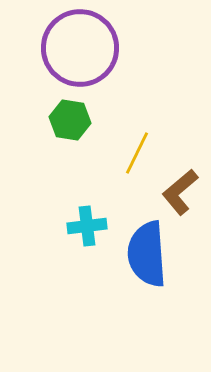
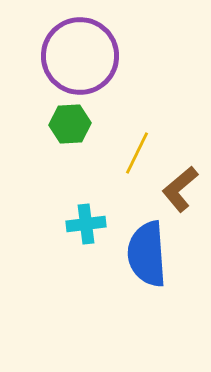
purple circle: moved 8 px down
green hexagon: moved 4 px down; rotated 12 degrees counterclockwise
brown L-shape: moved 3 px up
cyan cross: moved 1 px left, 2 px up
